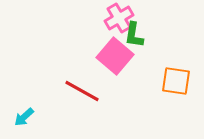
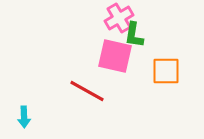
pink square: rotated 27 degrees counterclockwise
orange square: moved 10 px left, 10 px up; rotated 8 degrees counterclockwise
red line: moved 5 px right
cyan arrow: rotated 50 degrees counterclockwise
